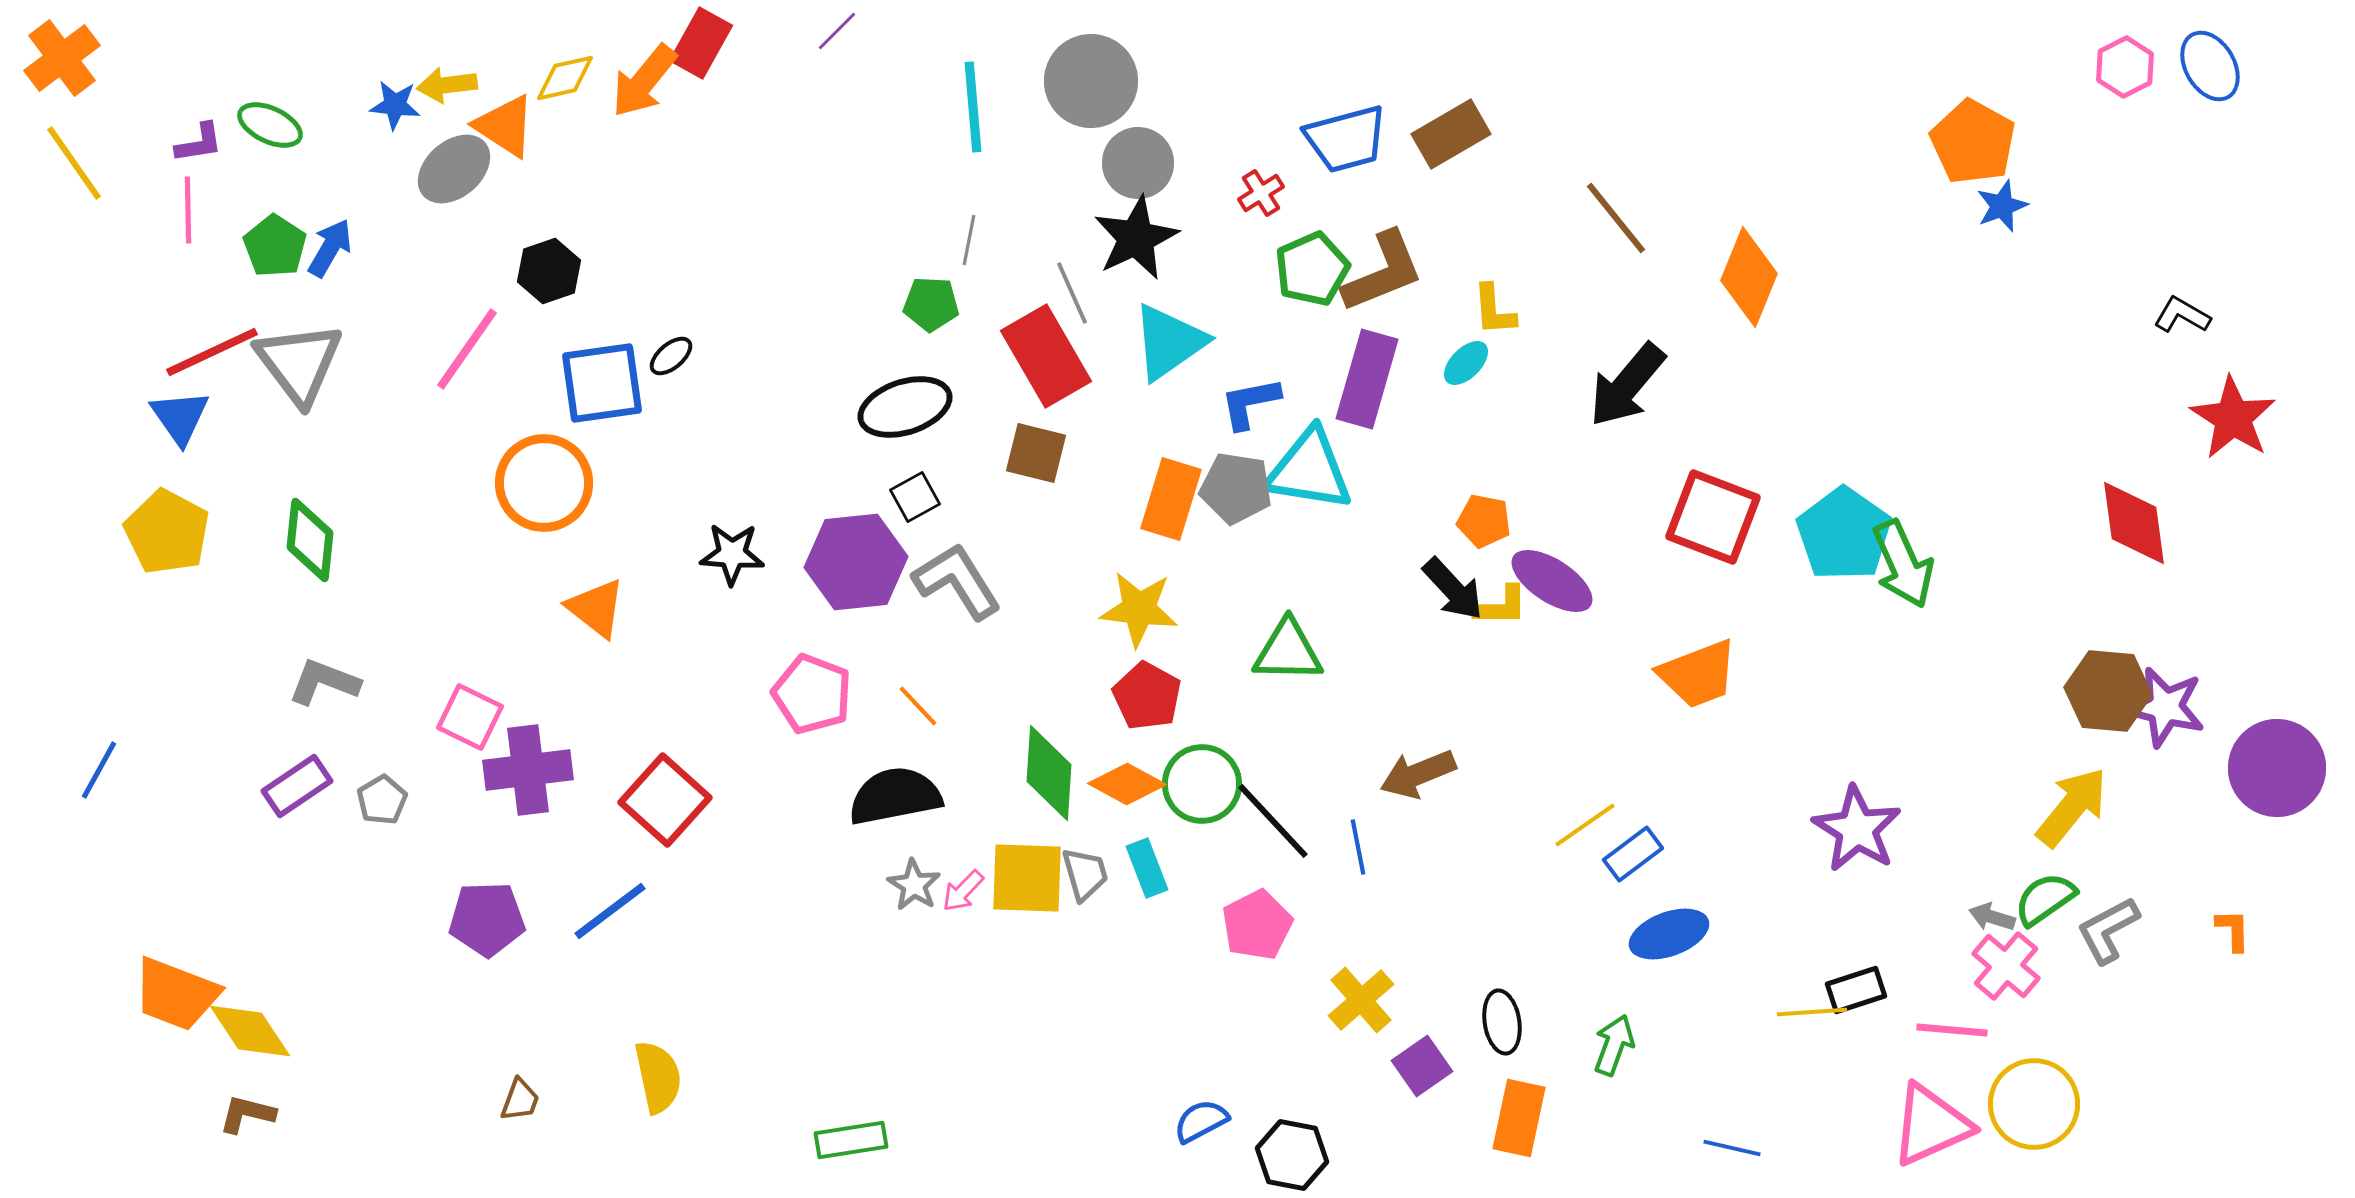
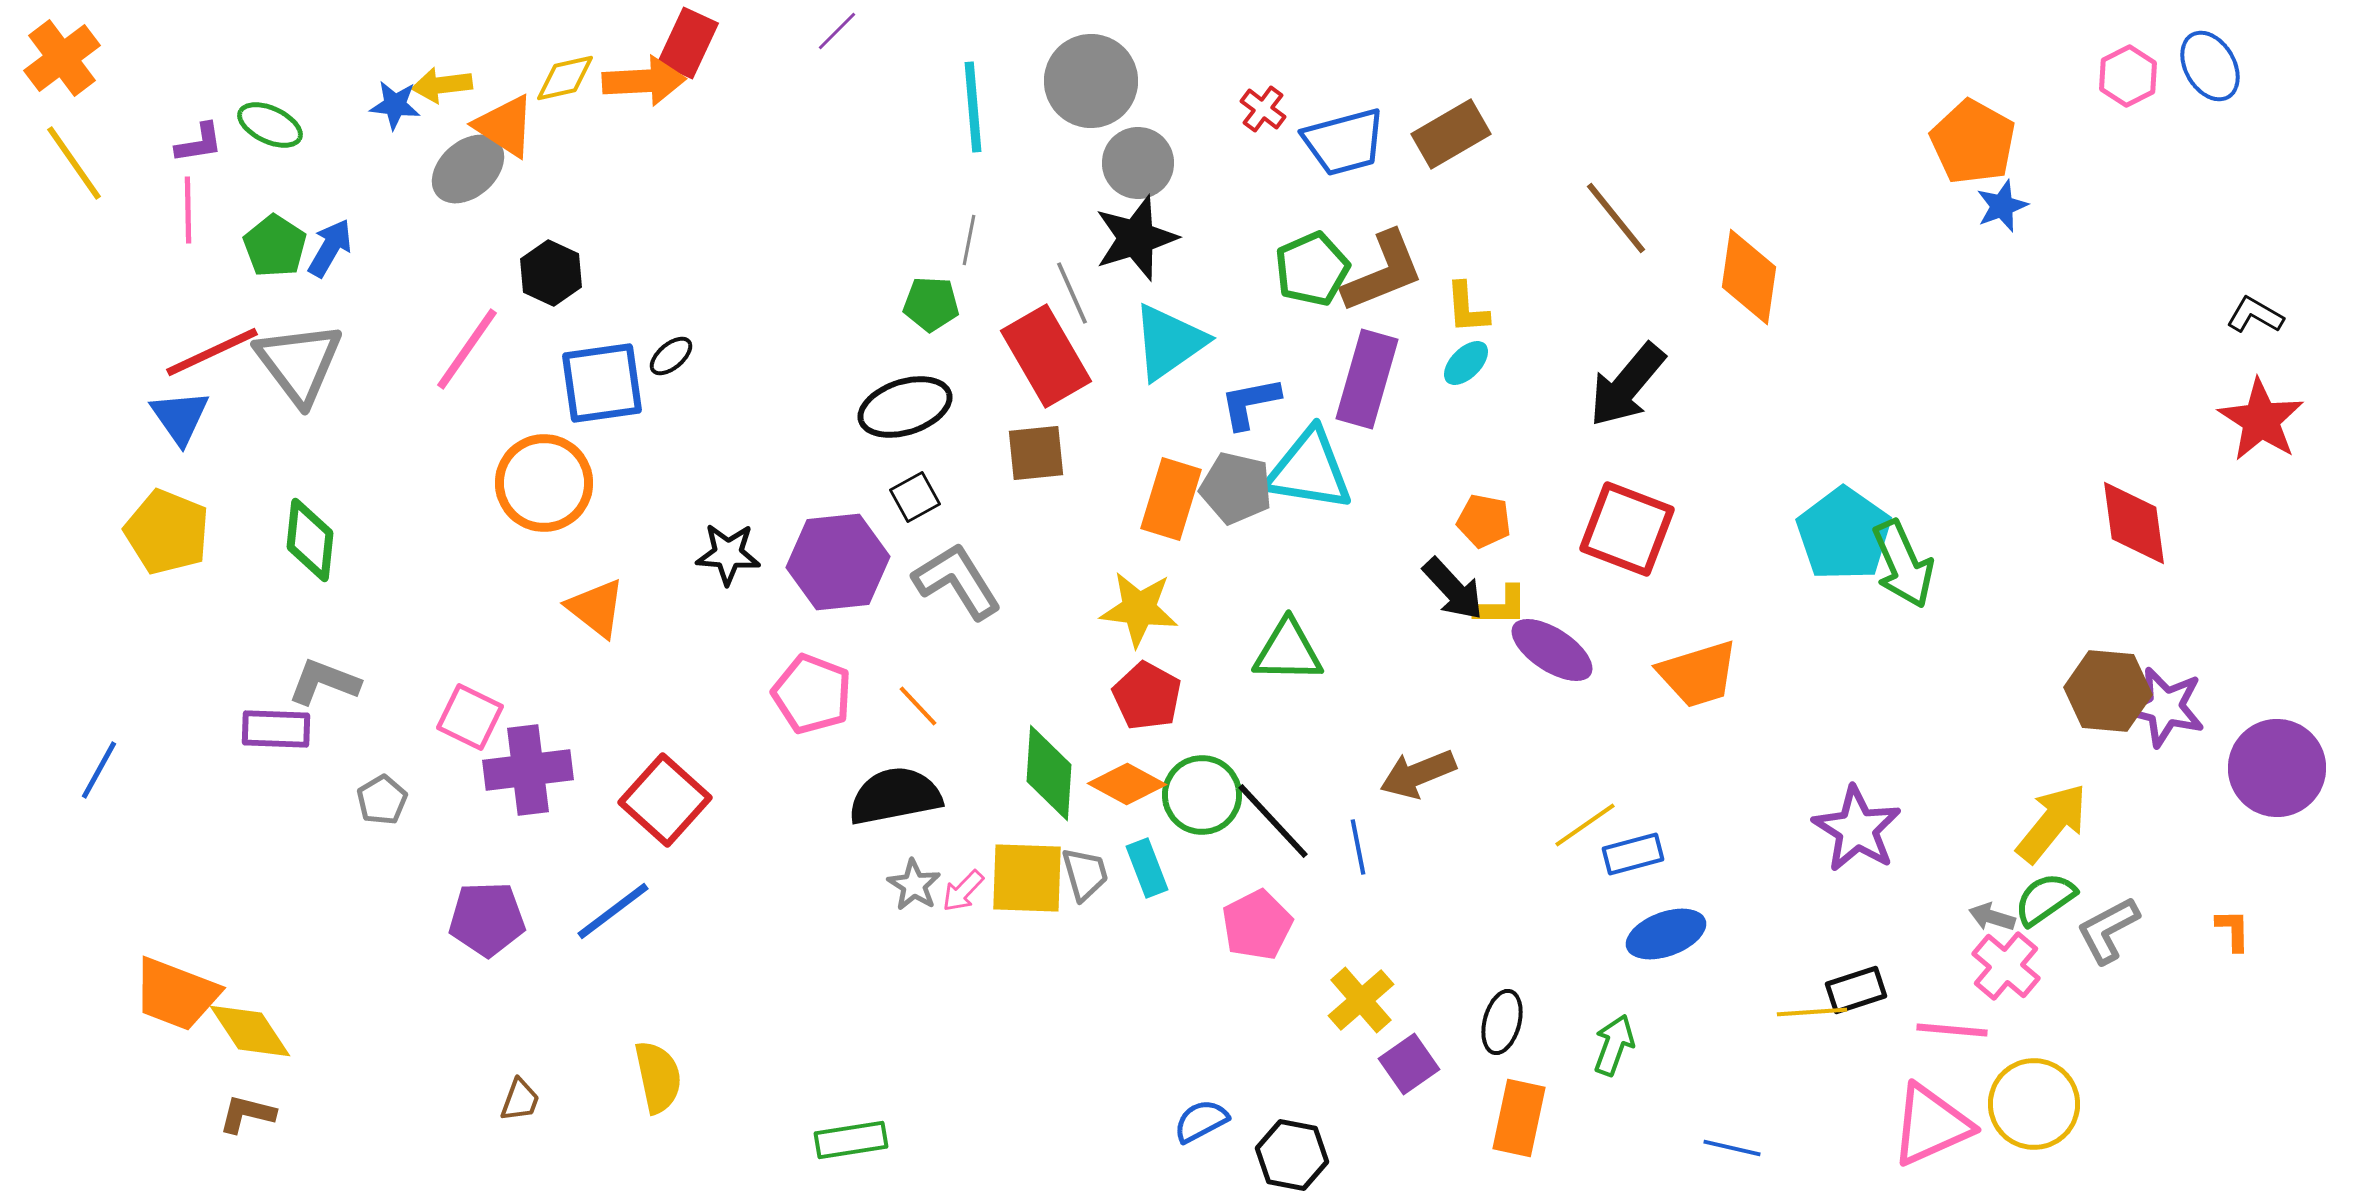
red rectangle at (701, 43): moved 13 px left; rotated 4 degrees counterclockwise
pink hexagon at (2125, 67): moved 3 px right, 9 px down
orange arrow at (644, 81): rotated 132 degrees counterclockwise
yellow arrow at (447, 85): moved 5 px left
blue trapezoid at (1346, 139): moved 2 px left, 3 px down
gray ellipse at (454, 169): moved 14 px right
red cross at (1261, 193): moved 2 px right, 84 px up; rotated 21 degrees counterclockwise
black star at (1136, 238): rotated 8 degrees clockwise
black hexagon at (549, 271): moved 2 px right, 2 px down; rotated 16 degrees counterclockwise
orange diamond at (1749, 277): rotated 14 degrees counterclockwise
yellow L-shape at (1494, 310): moved 27 px left, 2 px up
black L-shape at (2182, 315): moved 73 px right
red star at (2233, 418): moved 28 px right, 2 px down
brown square at (1036, 453): rotated 20 degrees counterclockwise
gray pentagon at (1236, 488): rotated 4 degrees clockwise
red square at (1713, 517): moved 86 px left, 12 px down
yellow pentagon at (167, 532): rotated 6 degrees counterclockwise
black star at (732, 554): moved 4 px left
purple hexagon at (856, 562): moved 18 px left
purple ellipse at (1552, 581): moved 69 px down
orange trapezoid at (1698, 674): rotated 4 degrees clockwise
green circle at (1202, 784): moved 11 px down
purple rectangle at (297, 786): moved 21 px left, 57 px up; rotated 36 degrees clockwise
yellow arrow at (2072, 807): moved 20 px left, 16 px down
blue rectangle at (1633, 854): rotated 22 degrees clockwise
blue line at (610, 911): moved 3 px right
blue ellipse at (1669, 934): moved 3 px left
black ellipse at (1502, 1022): rotated 24 degrees clockwise
purple square at (1422, 1066): moved 13 px left, 2 px up
